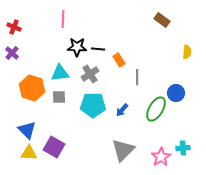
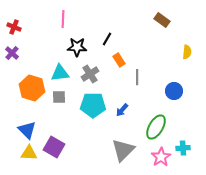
black line: moved 9 px right, 10 px up; rotated 64 degrees counterclockwise
blue circle: moved 2 px left, 2 px up
green ellipse: moved 18 px down
